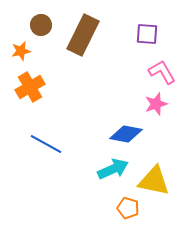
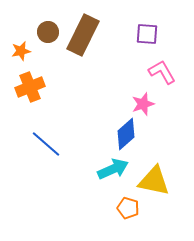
brown circle: moved 7 px right, 7 px down
orange cross: rotated 8 degrees clockwise
pink star: moved 13 px left
blue diamond: rotated 52 degrees counterclockwise
blue line: rotated 12 degrees clockwise
